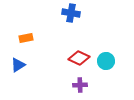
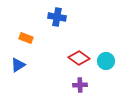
blue cross: moved 14 px left, 4 px down
orange rectangle: rotated 32 degrees clockwise
red diamond: rotated 10 degrees clockwise
